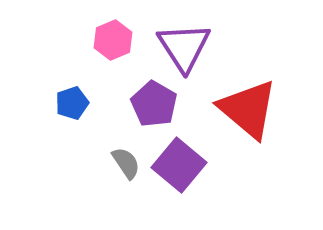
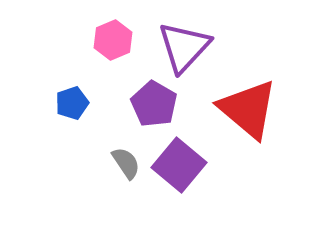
purple triangle: rotated 16 degrees clockwise
